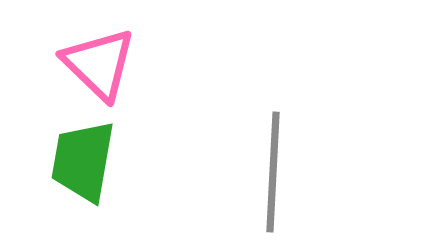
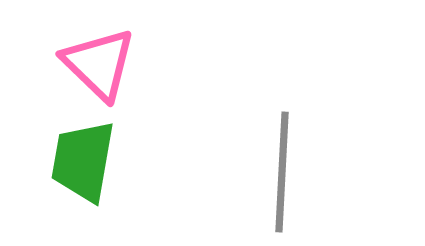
gray line: moved 9 px right
